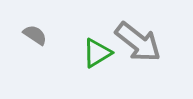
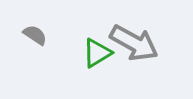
gray arrow: moved 4 px left, 1 px down; rotated 9 degrees counterclockwise
